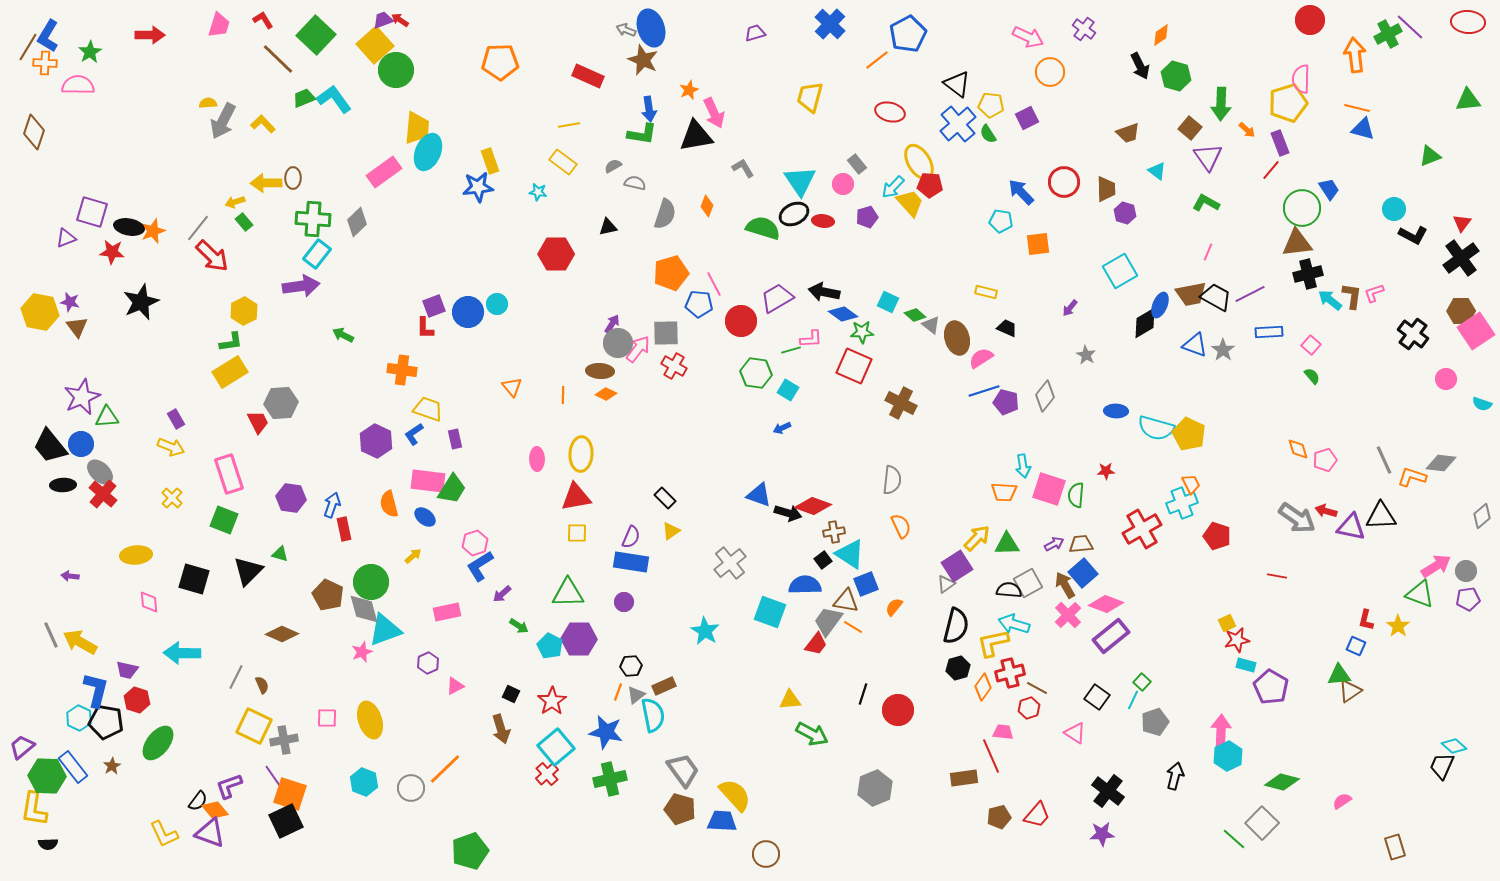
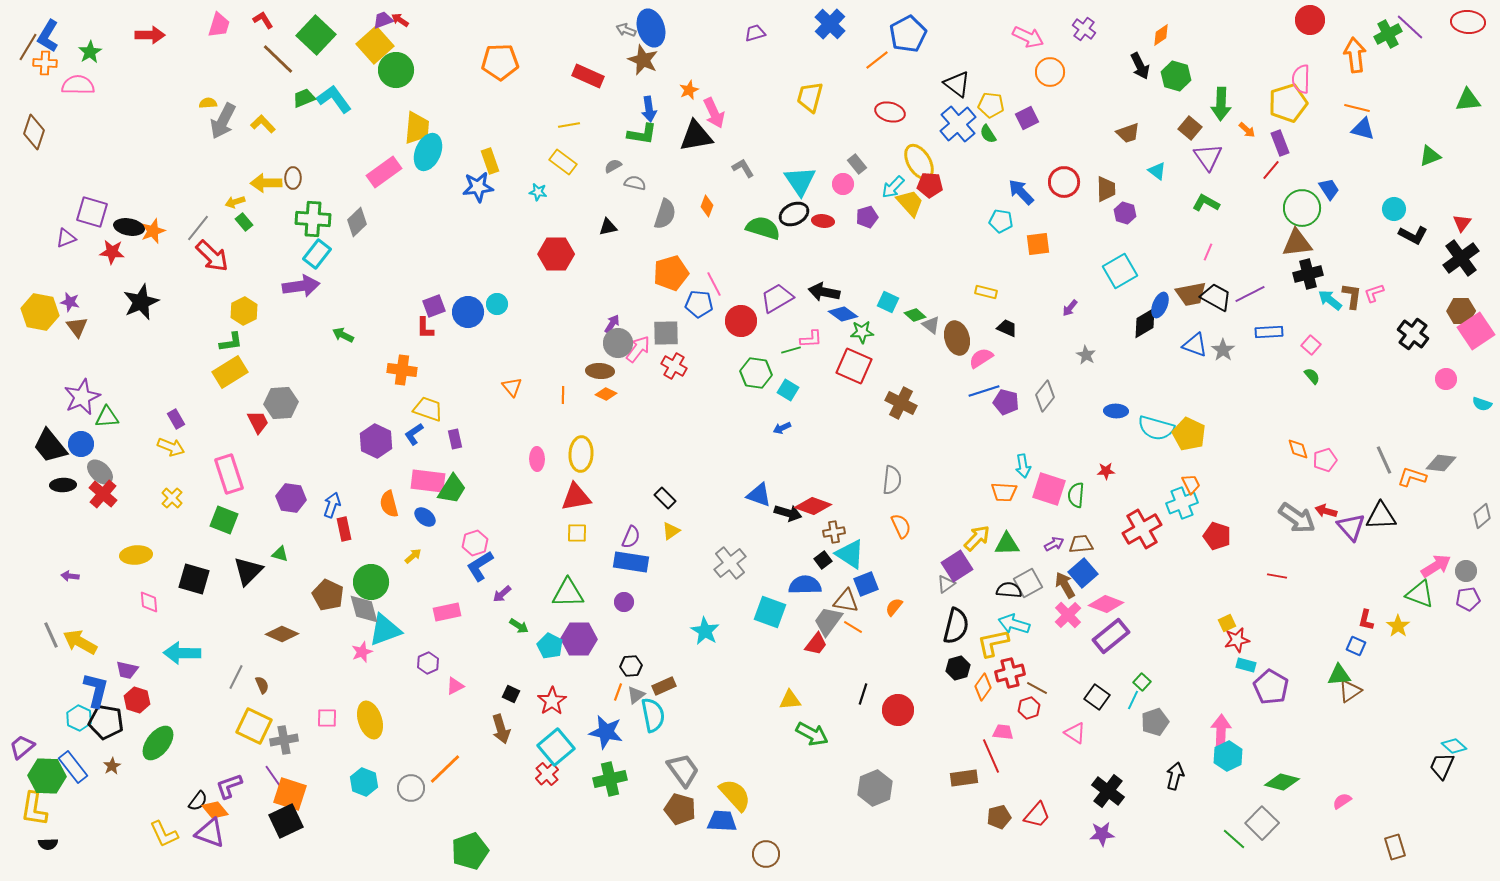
purple triangle at (1351, 527): rotated 36 degrees clockwise
